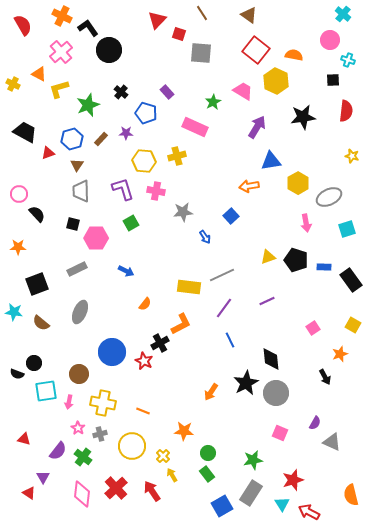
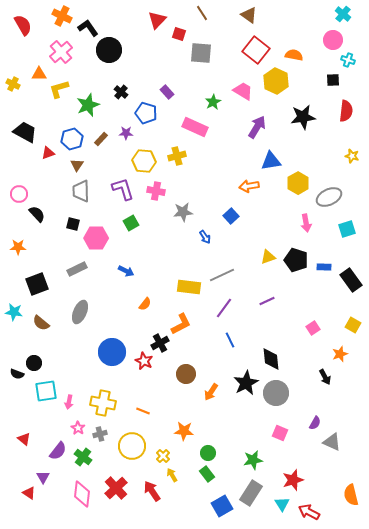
pink circle at (330, 40): moved 3 px right
orange triangle at (39, 74): rotated 28 degrees counterclockwise
brown circle at (79, 374): moved 107 px right
red triangle at (24, 439): rotated 24 degrees clockwise
